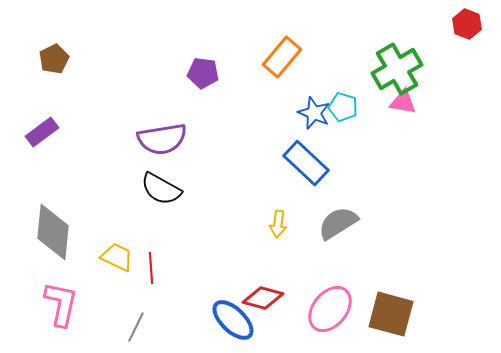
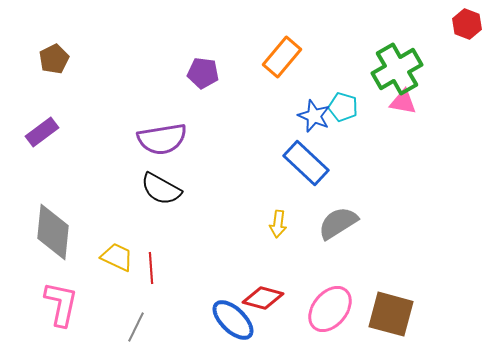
blue star: moved 3 px down
